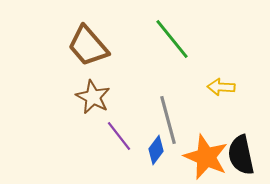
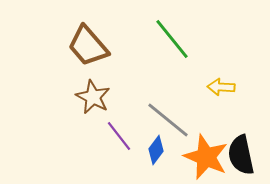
gray line: rotated 36 degrees counterclockwise
